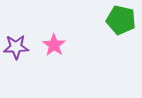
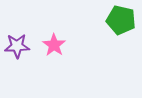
purple star: moved 1 px right, 1 px up
